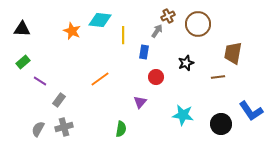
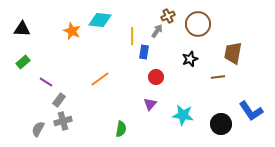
yellow line: moved 9 px right, 1 px down
black star: moved 4 px right, 4 px up
purple line: moved 6 px right, 1 px down
purple triangle: moved 10 px right, 2 px down
gray cross: moved 1 px left, 6 px up
